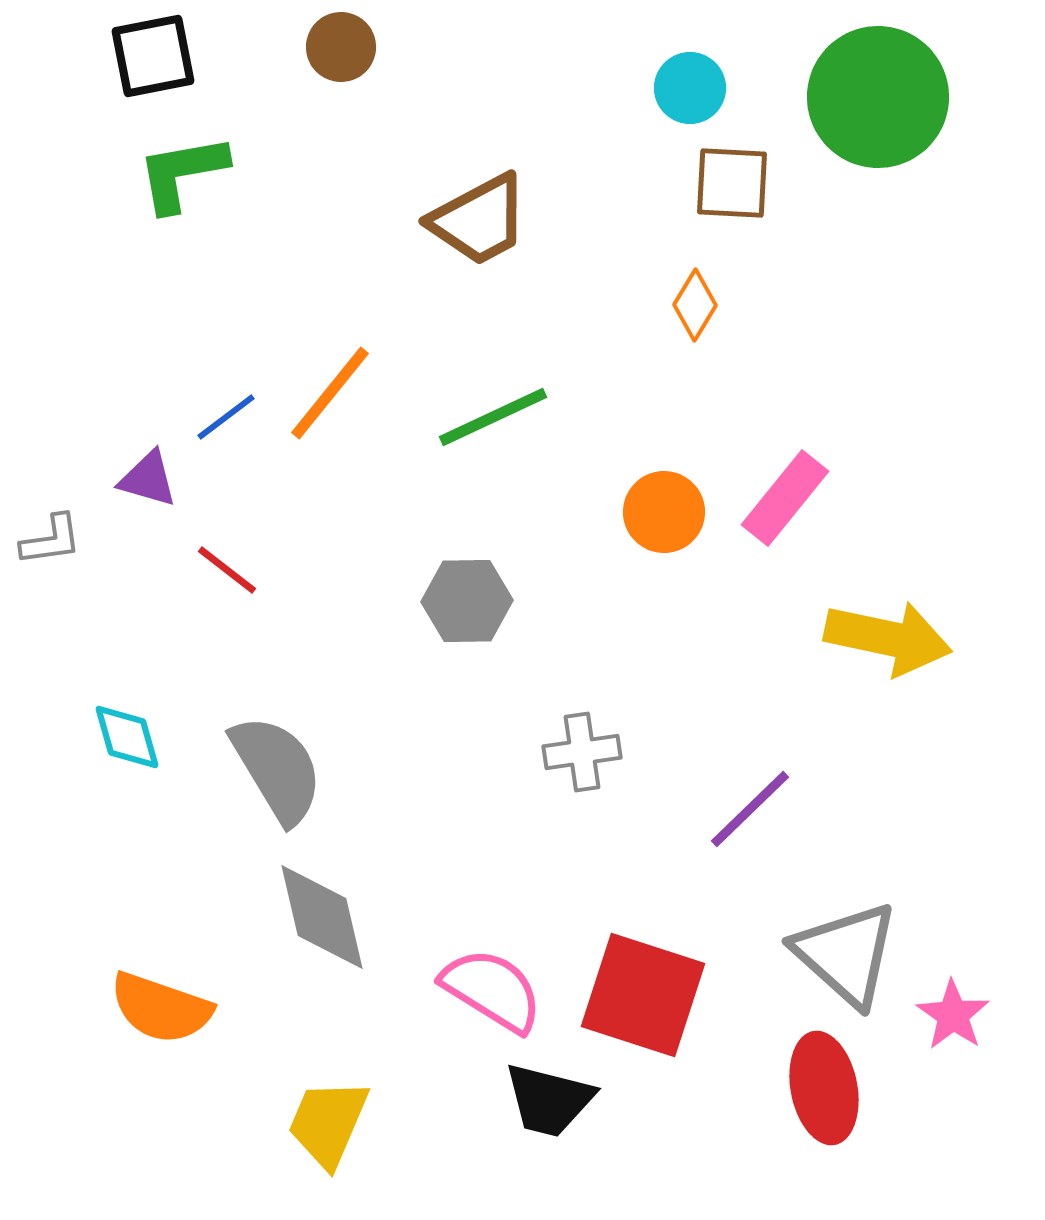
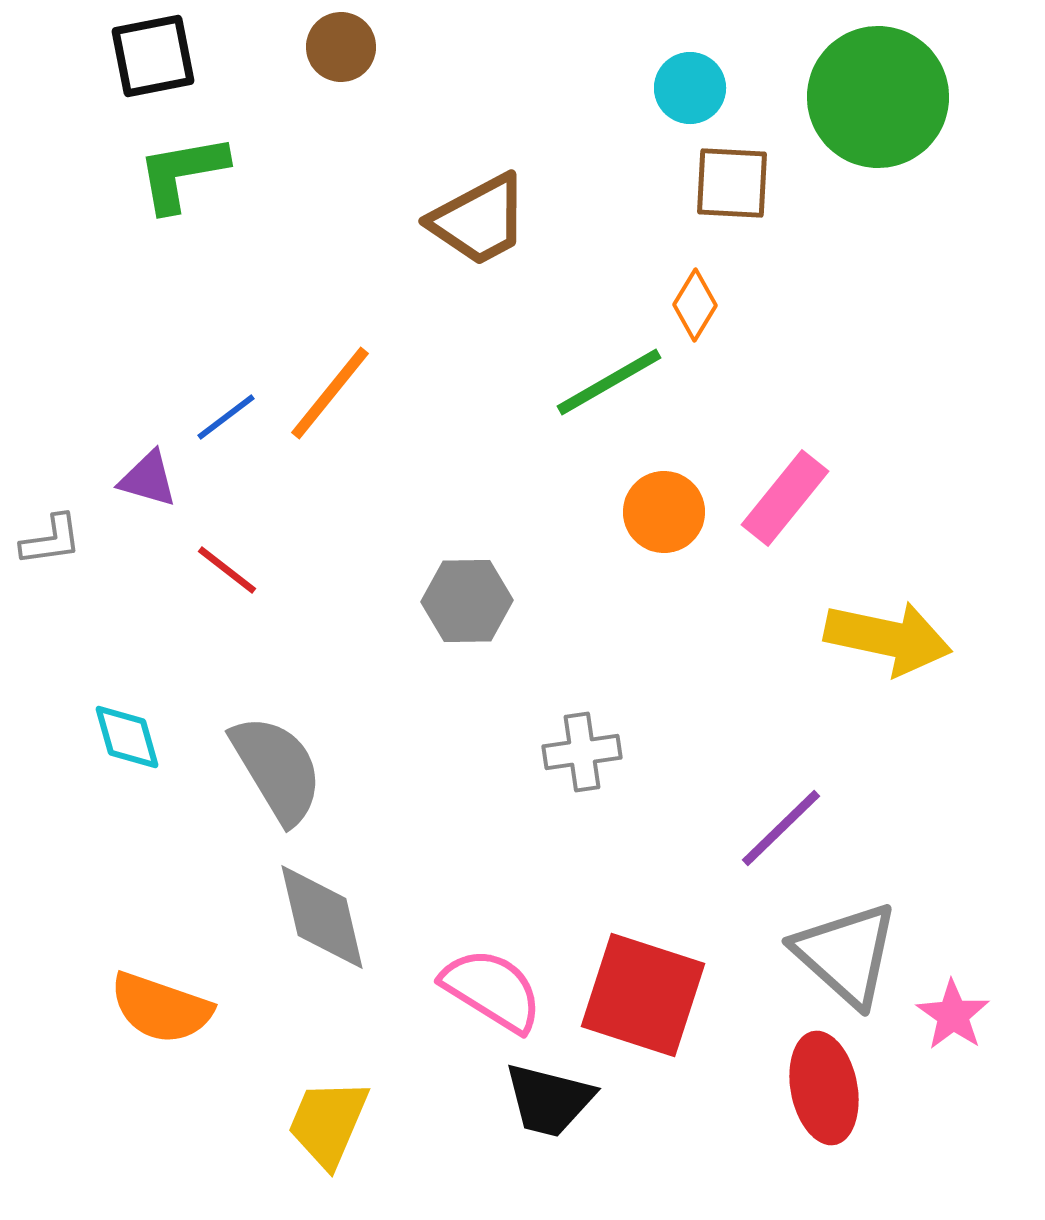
green line: moved 116 px right, 35 px up; rotated 5 degrees counterclockwise
purple line: moved 31 px right, 19 px down
